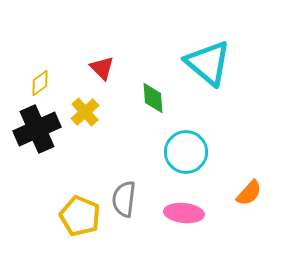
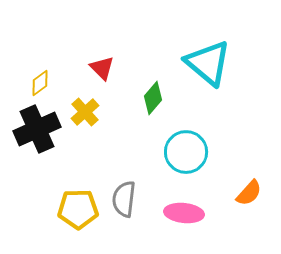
green diamond: rotated 44 degrees clockwise
yellow pentagon: moved 2 px left, 7 px up; rotated 24 degrees counterclockwise
